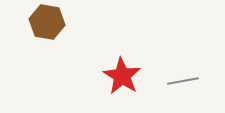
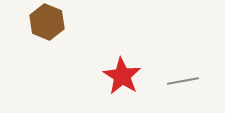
brown hexagon: rotated 12 degrees clockwise
